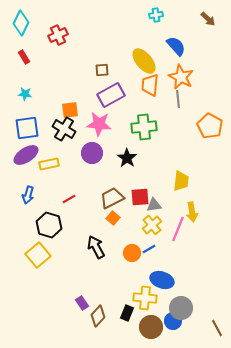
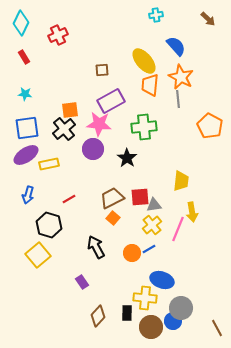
purple rectangle at (111, 95): moved 6 px down
black cross at (64, 129): rotated 20 degrees clockwise
purple circle at (92, 153): moved 1 px right, 4 px up
purple rectangle at (82, 303): moved 21 px up
black rectangle at (127, 313): rotated 21 degrees counterclockwise
